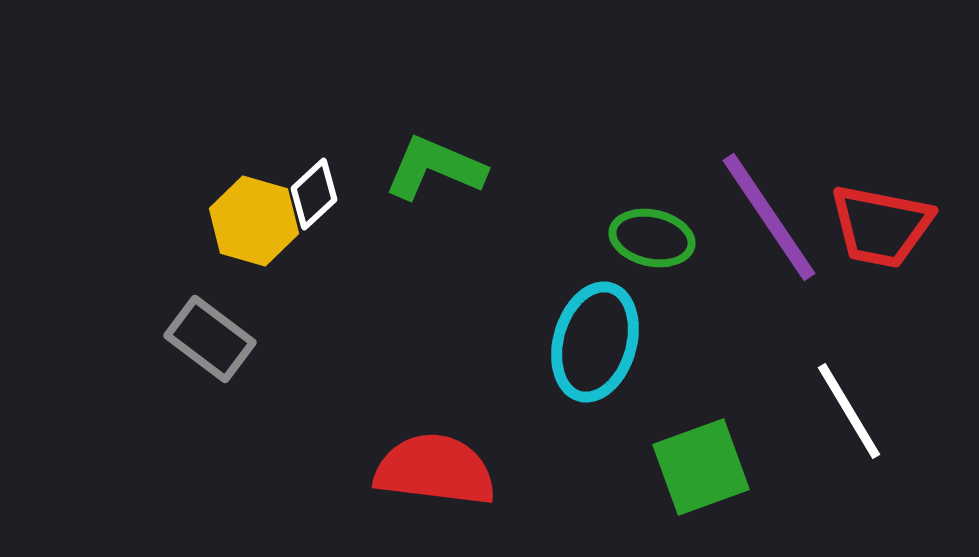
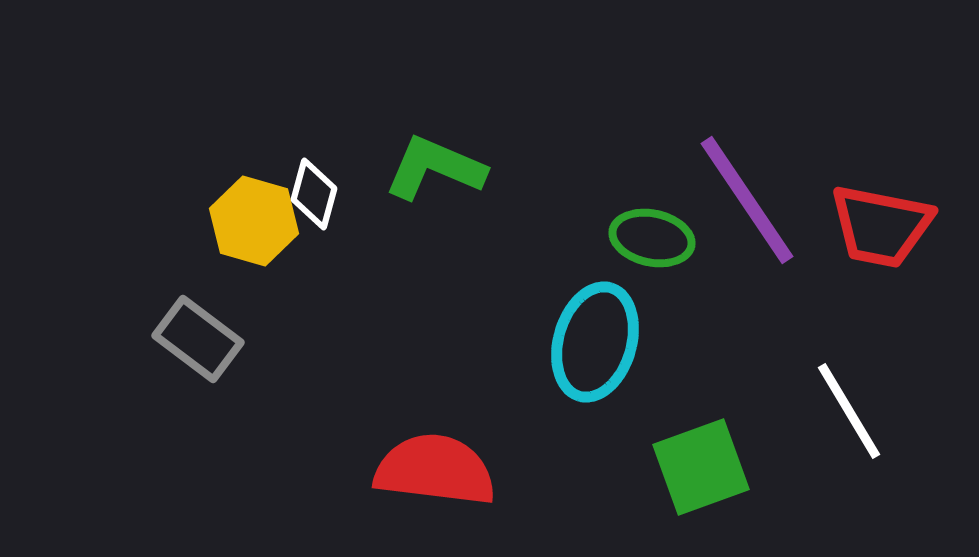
white diamond: rotated 32 degrees counterclockwise
purple line: moved 22 px left, 17 px up
gray rectangle: moved 12 px left
